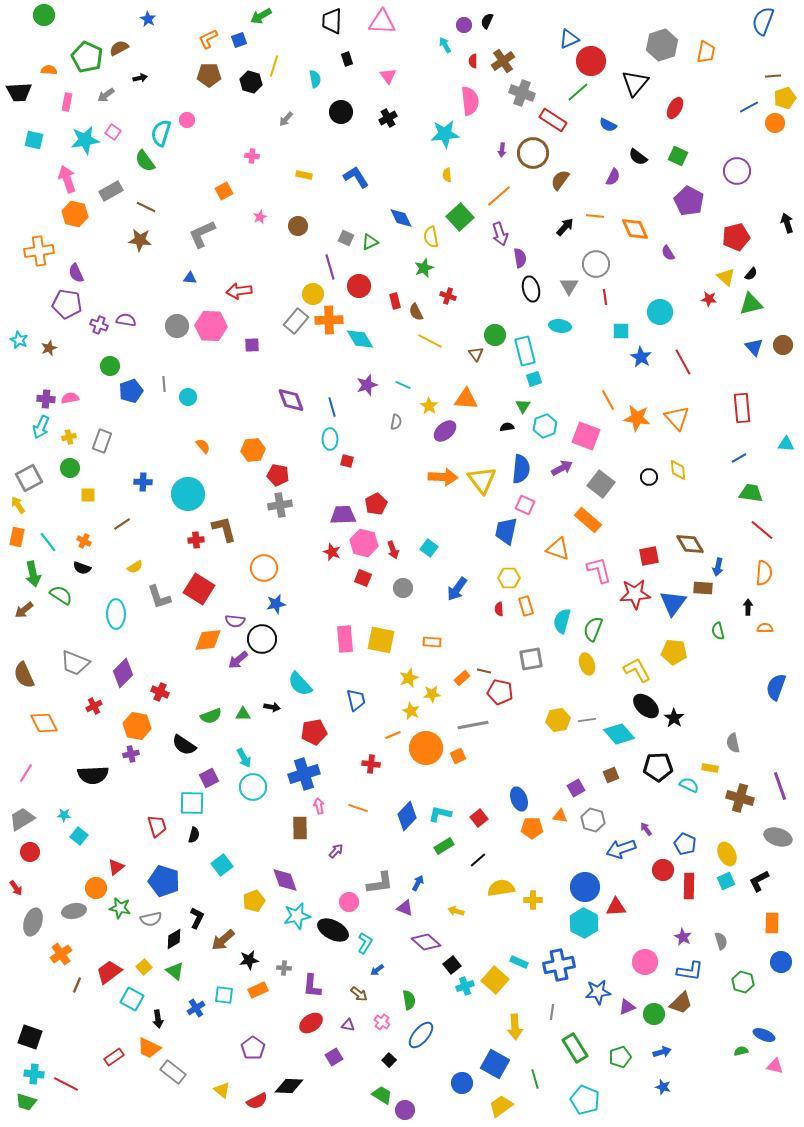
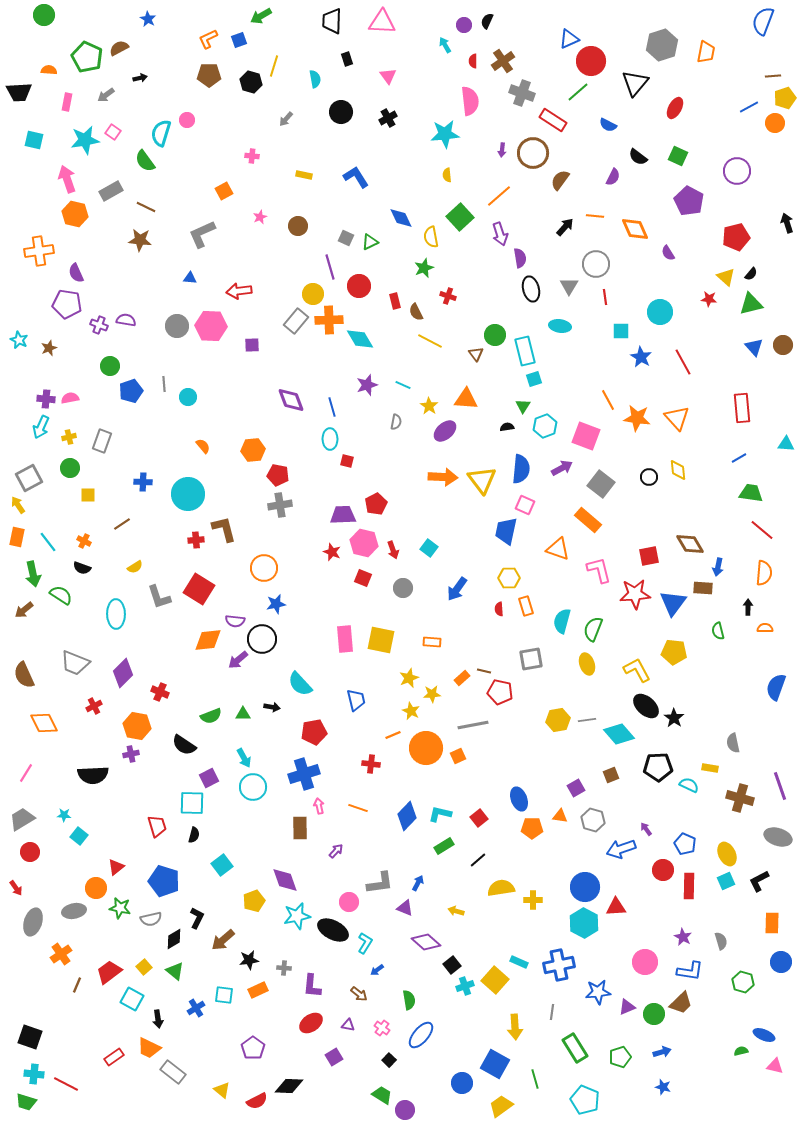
pink cross at (382, 1022): moved 6 px down
